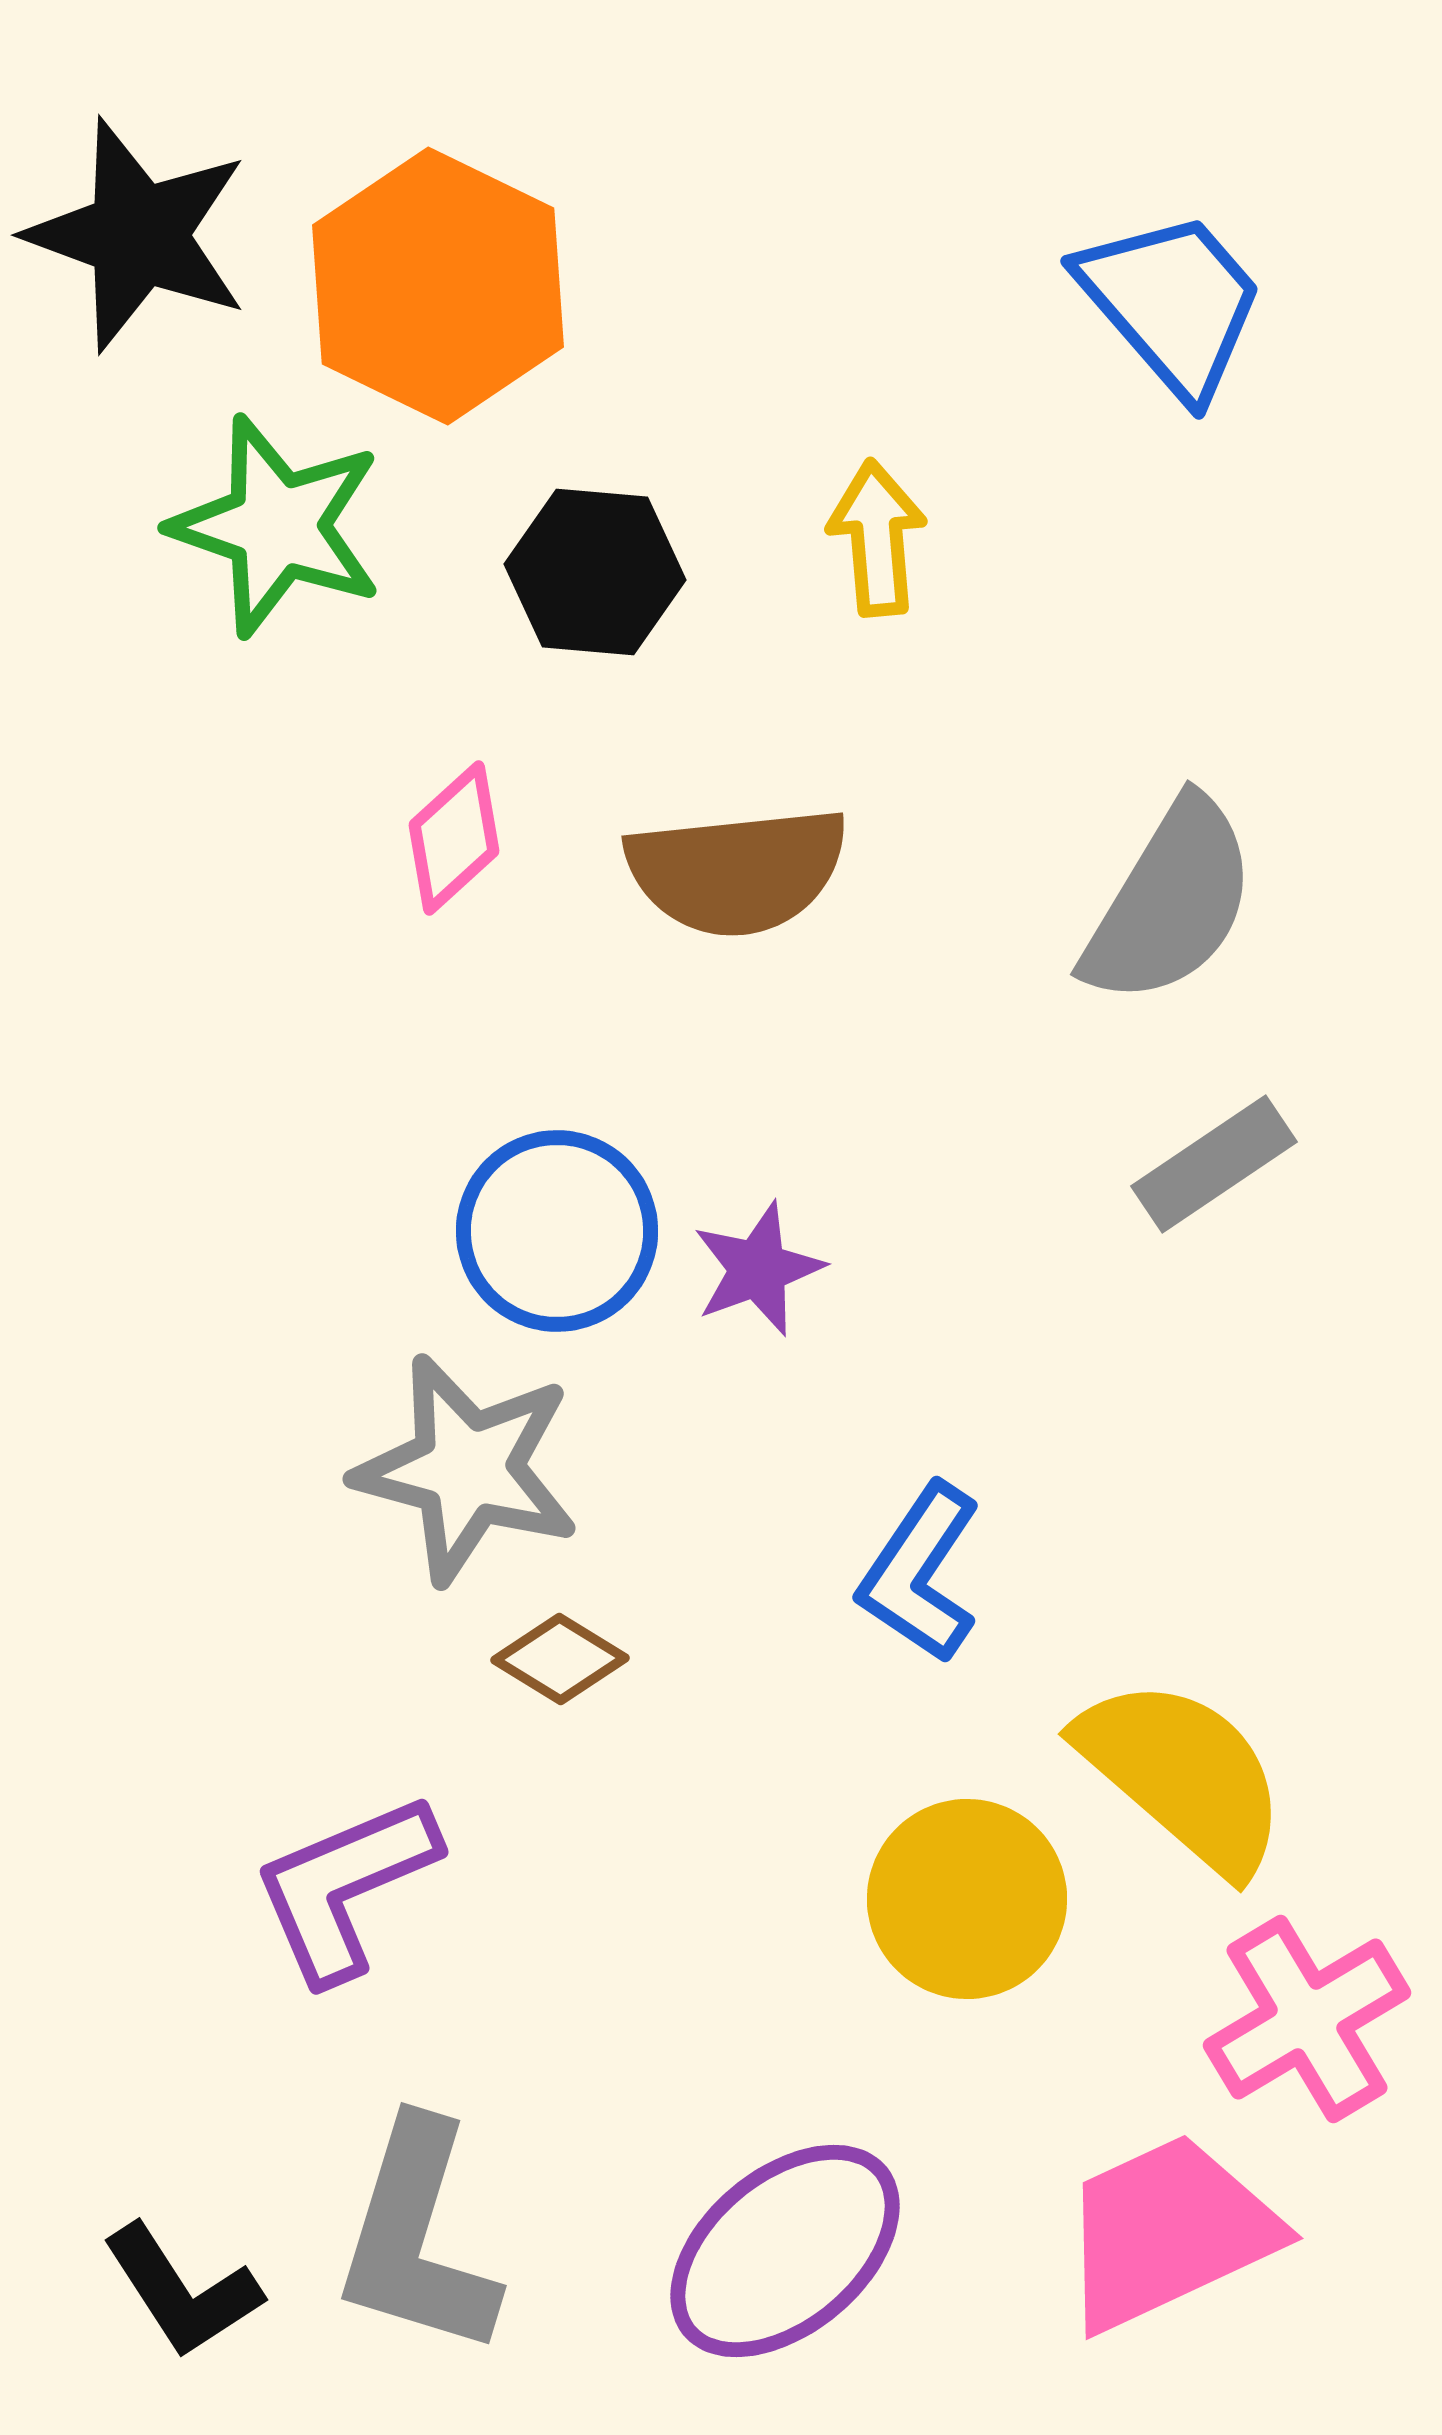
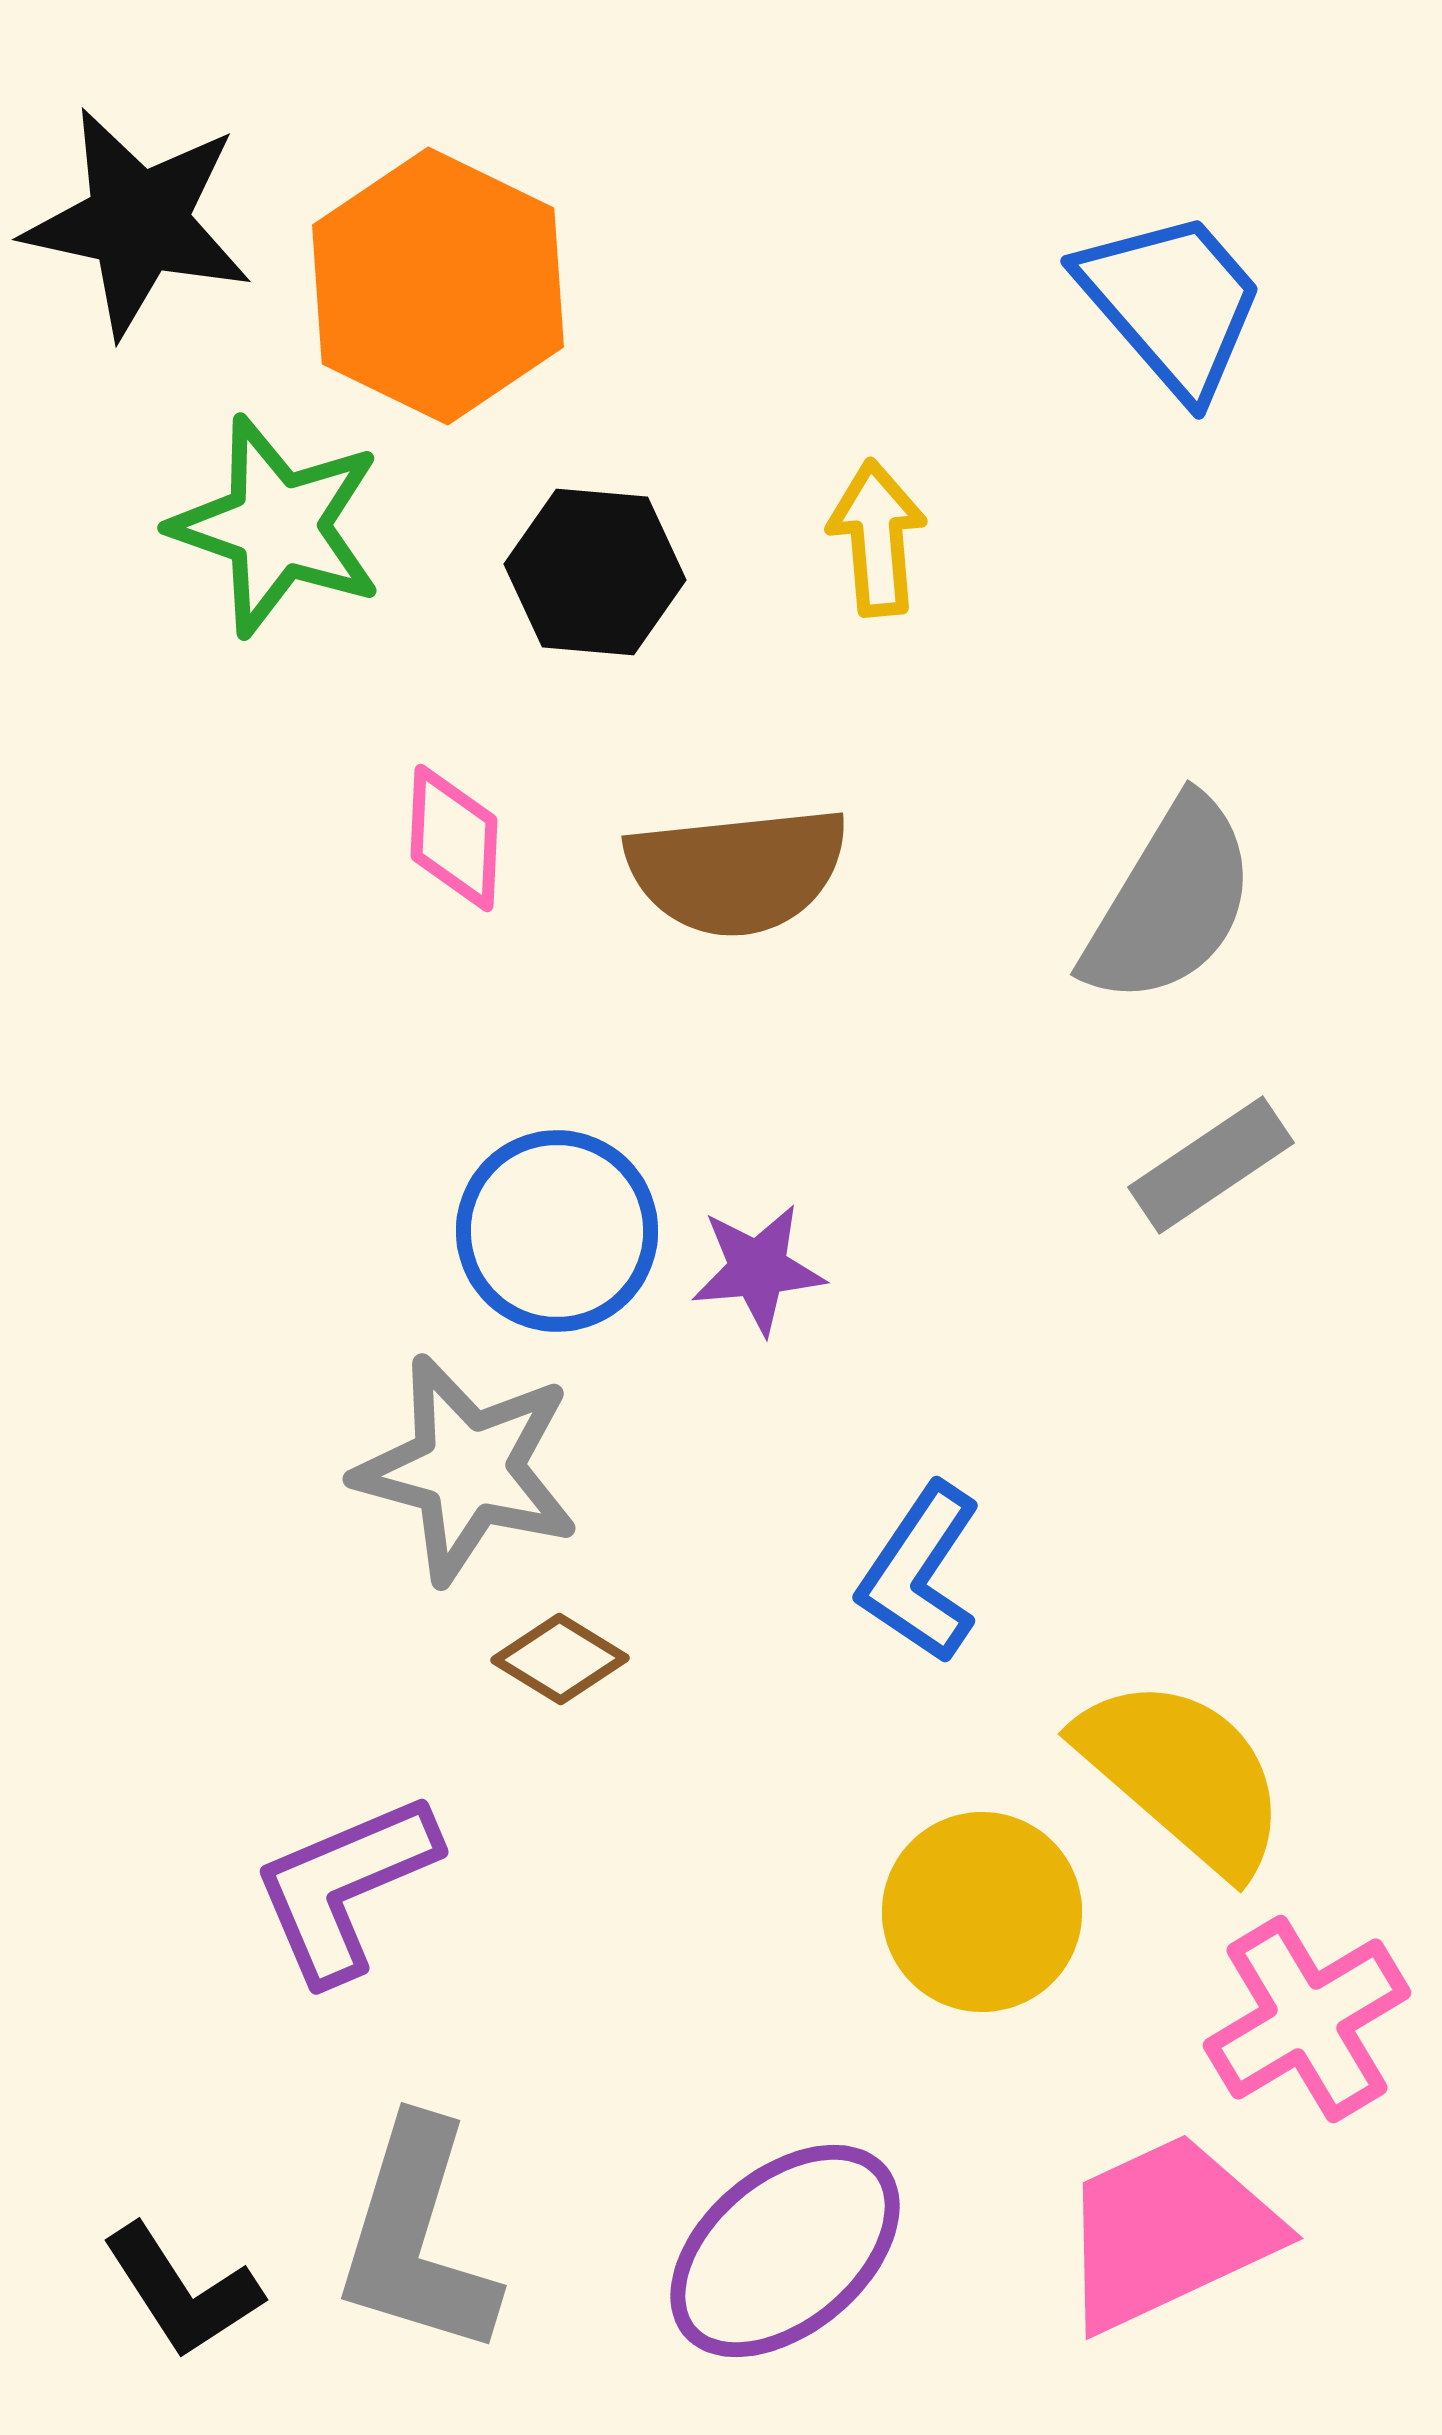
black star: moved 13 px up; rotated 8 degrees counterclockwise
pink diamond: rotated 45 degrees counterclockwise
gray rectangle: moved 3 px left, 1 px down
purple star: rotated 15 degrees clockwise
yellow circle: moved 15 px right, 13 px down
